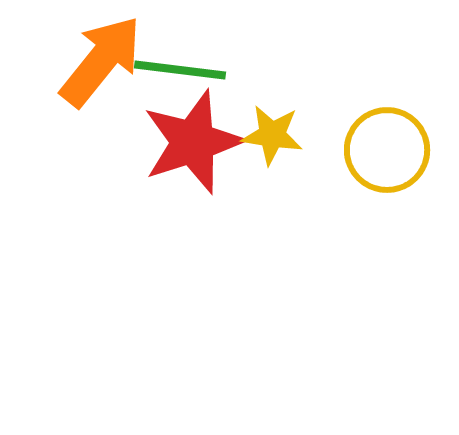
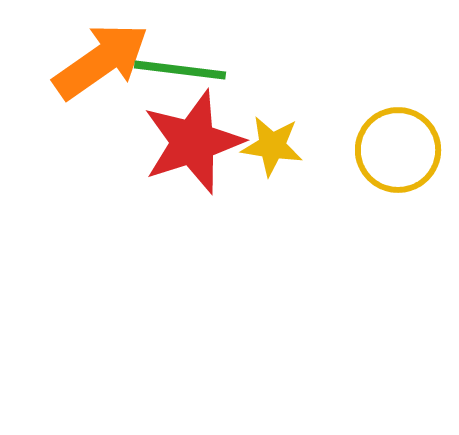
orange arrow: rotated 16 degrees clockwise
yellow star: moved 11 px down
yellow circle: moved 11 px right
